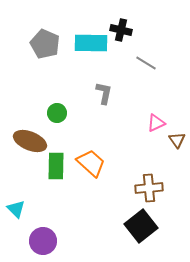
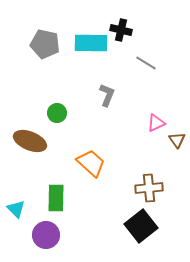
gray pentagon: rotated 12 degrees counterclockwise
gray L-shape: moved 3 px right, 2 px down; rotated 10 degrees clockwise
green rectangle: moved 32 px down
purple circle: moved 3 px right, 6 px up
